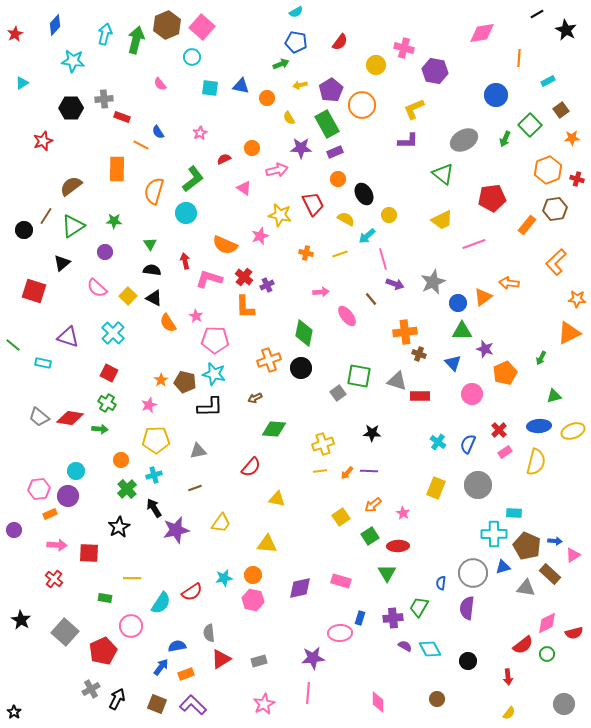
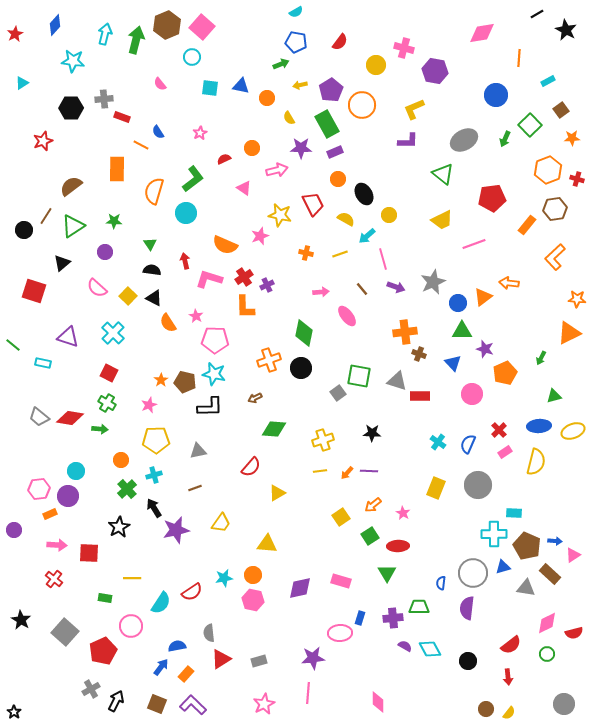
orange L-shape at (556, 262): moved 1 px left, 5 px up
red cross at (244, 277): rotated 18 degrees clockwise
purple arrow at (395, 284): moved 1 px right, 3 px down
brown line at (371, 299): moved 9 px left, 10 px up
yellow cross at (323, 444): moved 4 px up
yellow triangle at (277, 499): moved 6 px up; rotated 42 degrees counterclockwise
green trapezoid at (419, 607): rotated 60 degrees clockwise
red semicircle at (523, 645): moved 12 px left
orange rectangle at (186, 674): rotated 28 degrees counterclockwise
black arrow at (117, 699): moved 1 px left, 2 px down
brown circle at (437, 699): moved 49 px right, 10 px down
